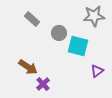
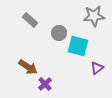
gray rectangle: moved 2 px left, 1 px down
purple triangle: moved 3 px up
purple cross: moved 2 px right
